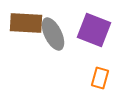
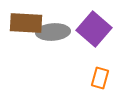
purple square: moved 1 px up; rotated 20 degrees clockwise
gray ellipse: moved 2 px up; rotated 68 degrees counterclockwise
